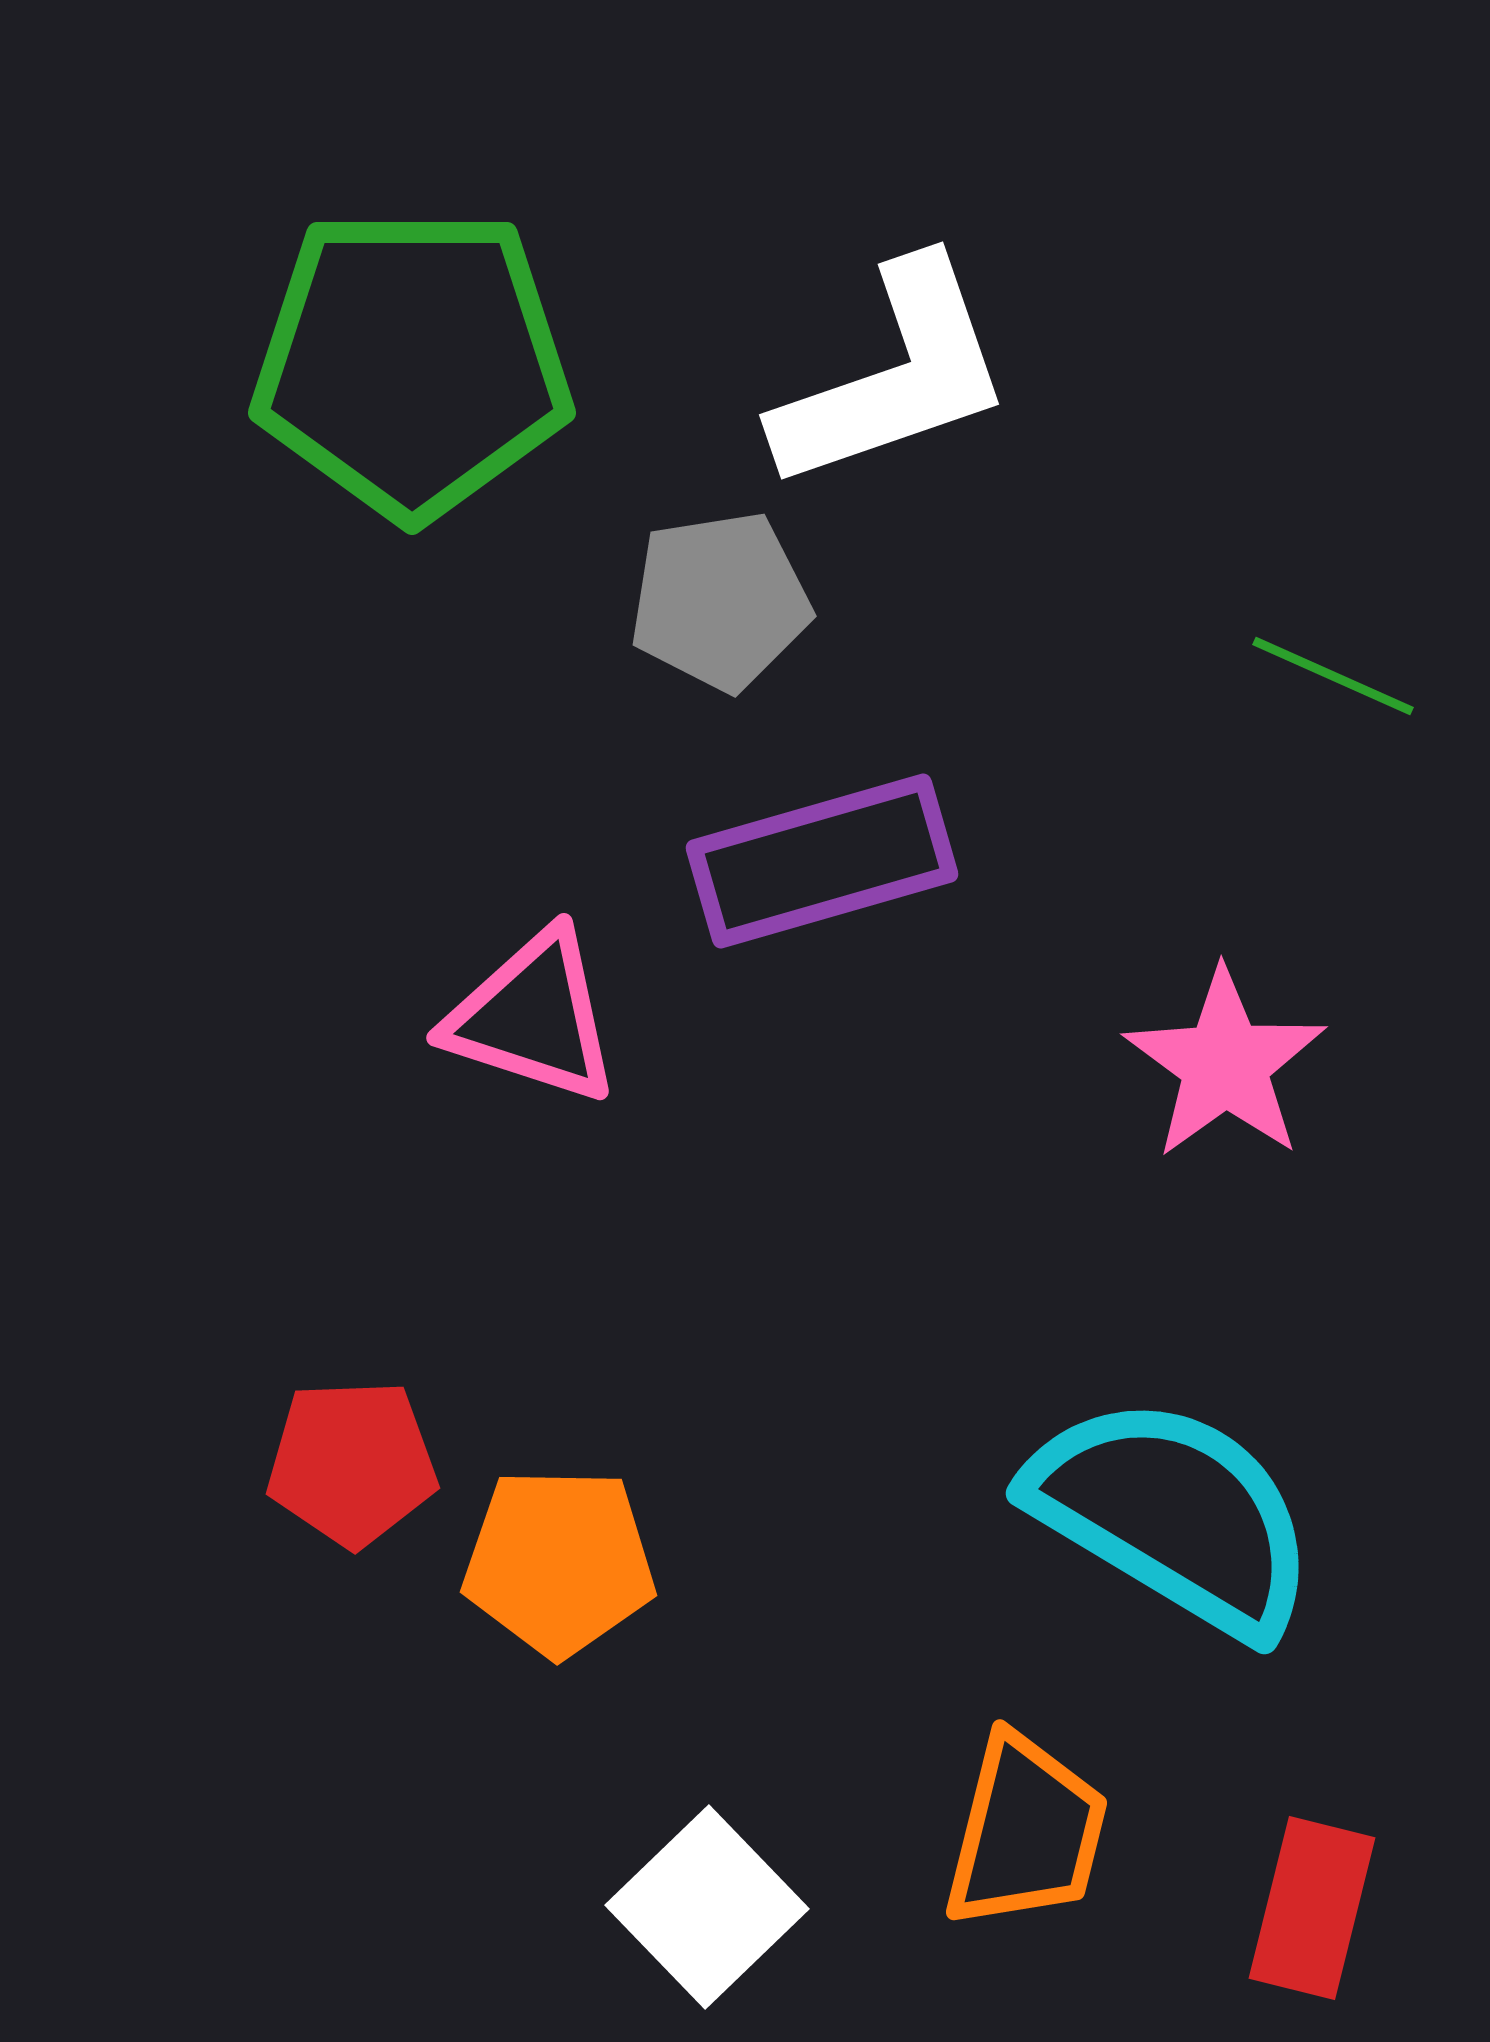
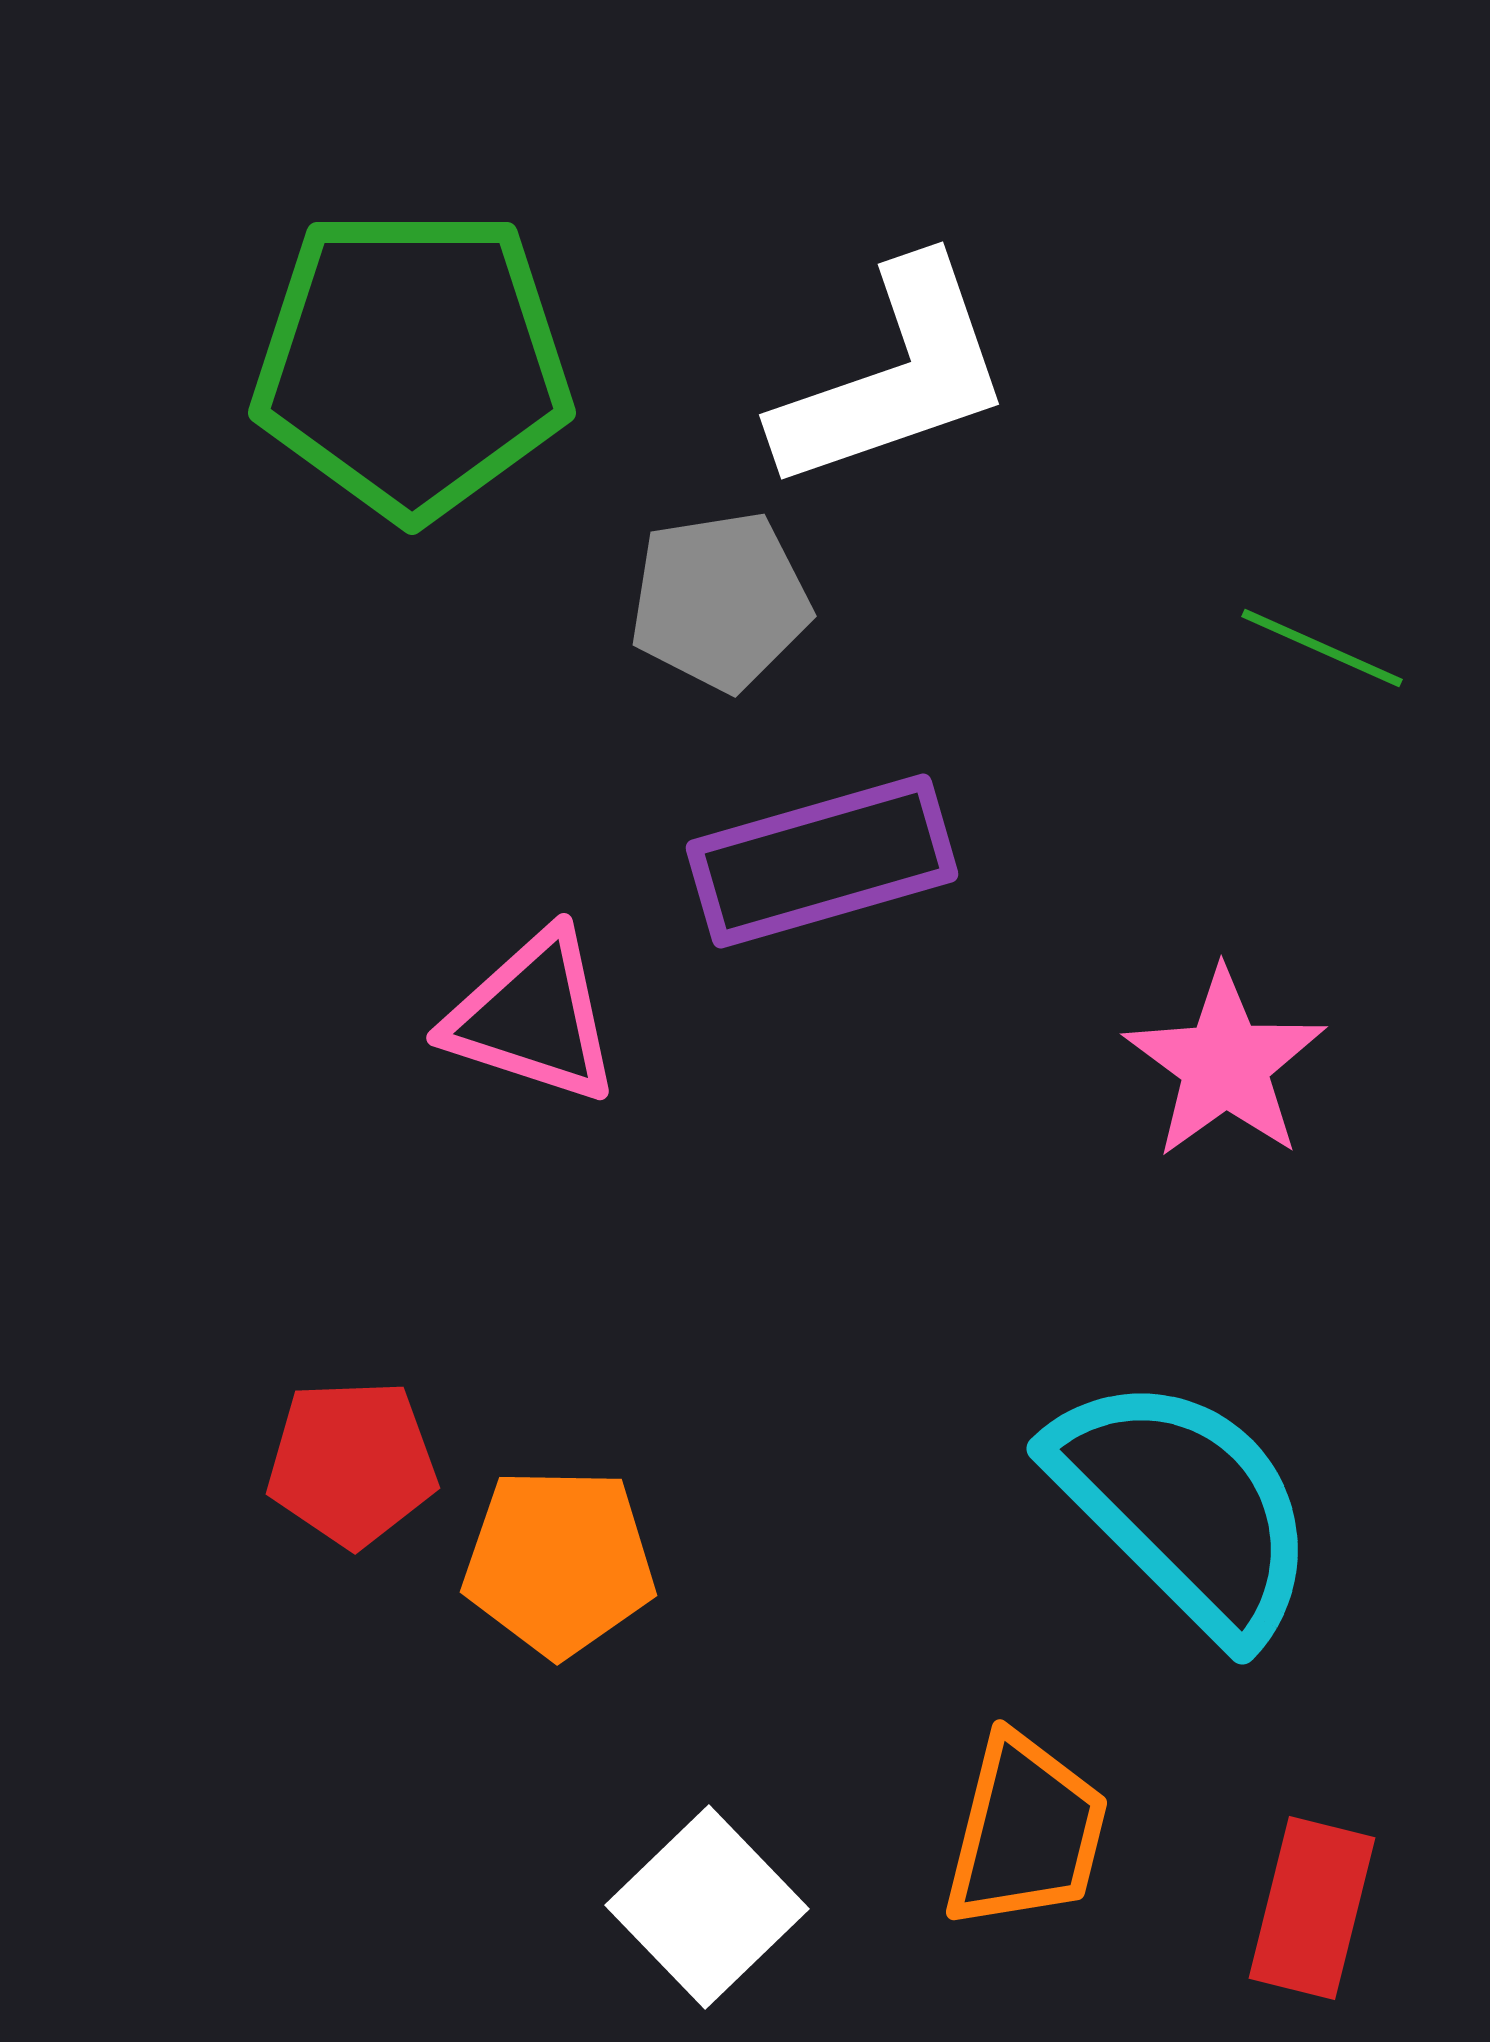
green line: moved 11 px left, 28 px up
cyan semicircle: moved 11 px right, 8 px up; rotated 14 degrees clockwise
